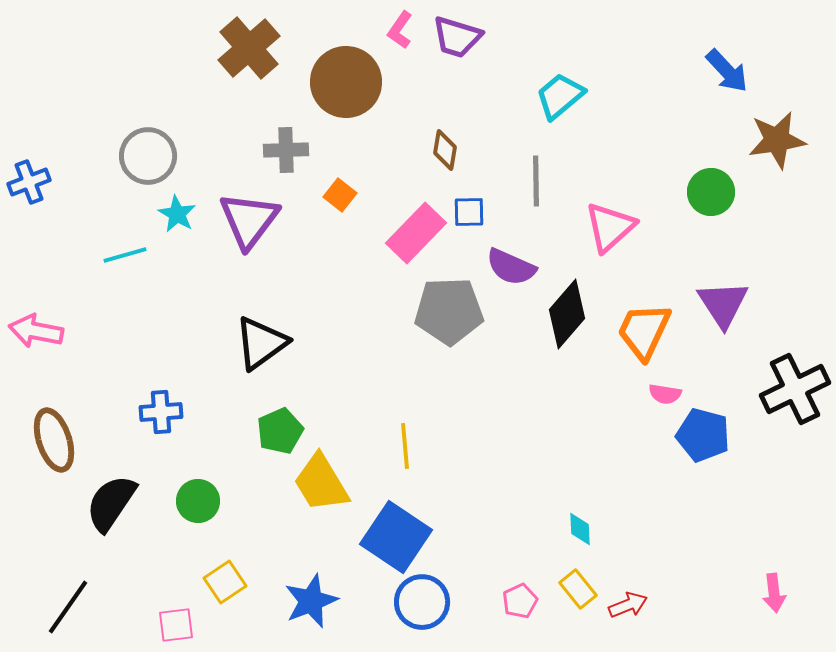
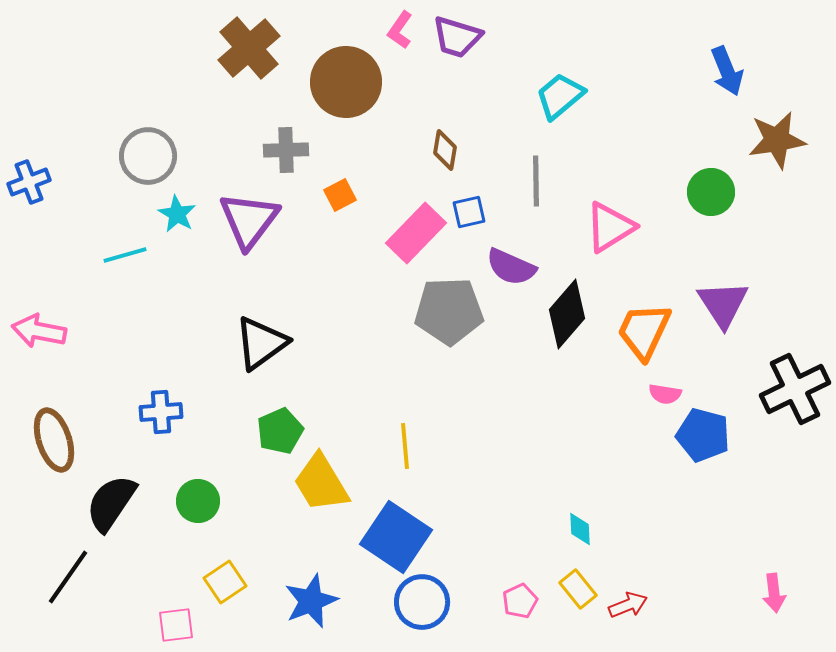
blue arrow at (727, 71): rotated 21 degrees clockwise
orange square at (340, 195): rotated 24 degrees clockwise
blue square at (469, 212): rotated 12 degrees counterclockwise
pink triangle at (610, 227): rotated 10 degrees clockwise
pink arrow at (36, 331): moved 3 px right
black line at (68, 607): moved 30 px up
